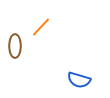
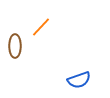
blue semicircle: rotated 35 degrees counterclockwise
